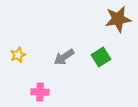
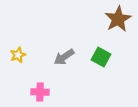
brown star: rotated 20 degrees counterclockwise
green square: rotated 30 degrees counterclockwise
